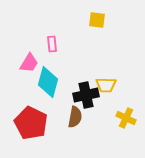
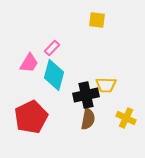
pink rectangle: moved 4 px down; rotated 49 degrees clockwise
cyan diamond: moved 6 px right, 7 px up
brown semicircle: moved 13 px right, 2 px down
red pentagon: moved 6 px up; rotated 20 degrees clockwise
